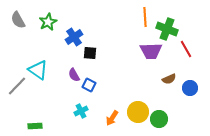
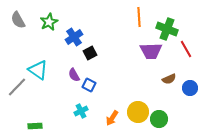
orange line: moved 6 px left
green star: moved 1 px right
black square: rotated 32 degrees counterclockwise
gray line: moved 1 px down
